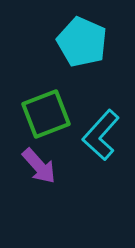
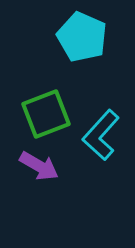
cyan pentagon: moved 5 px up
purple arrow: rotated 18 degrees counterclockwise
